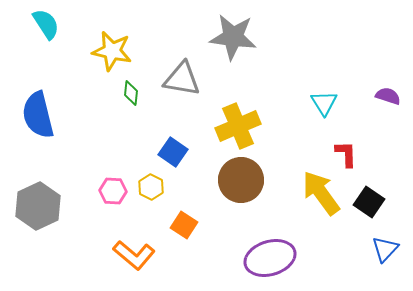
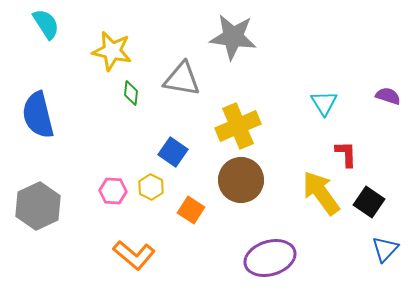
orange square: moved 7 px right, 15 px up
